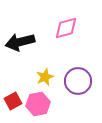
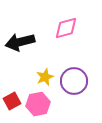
purple circle: moved 4 px left
red square: moved 1 px left
